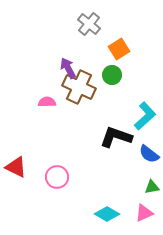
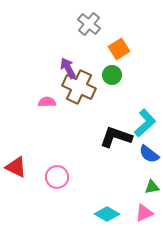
cyan L-shape: moved 7 px down
